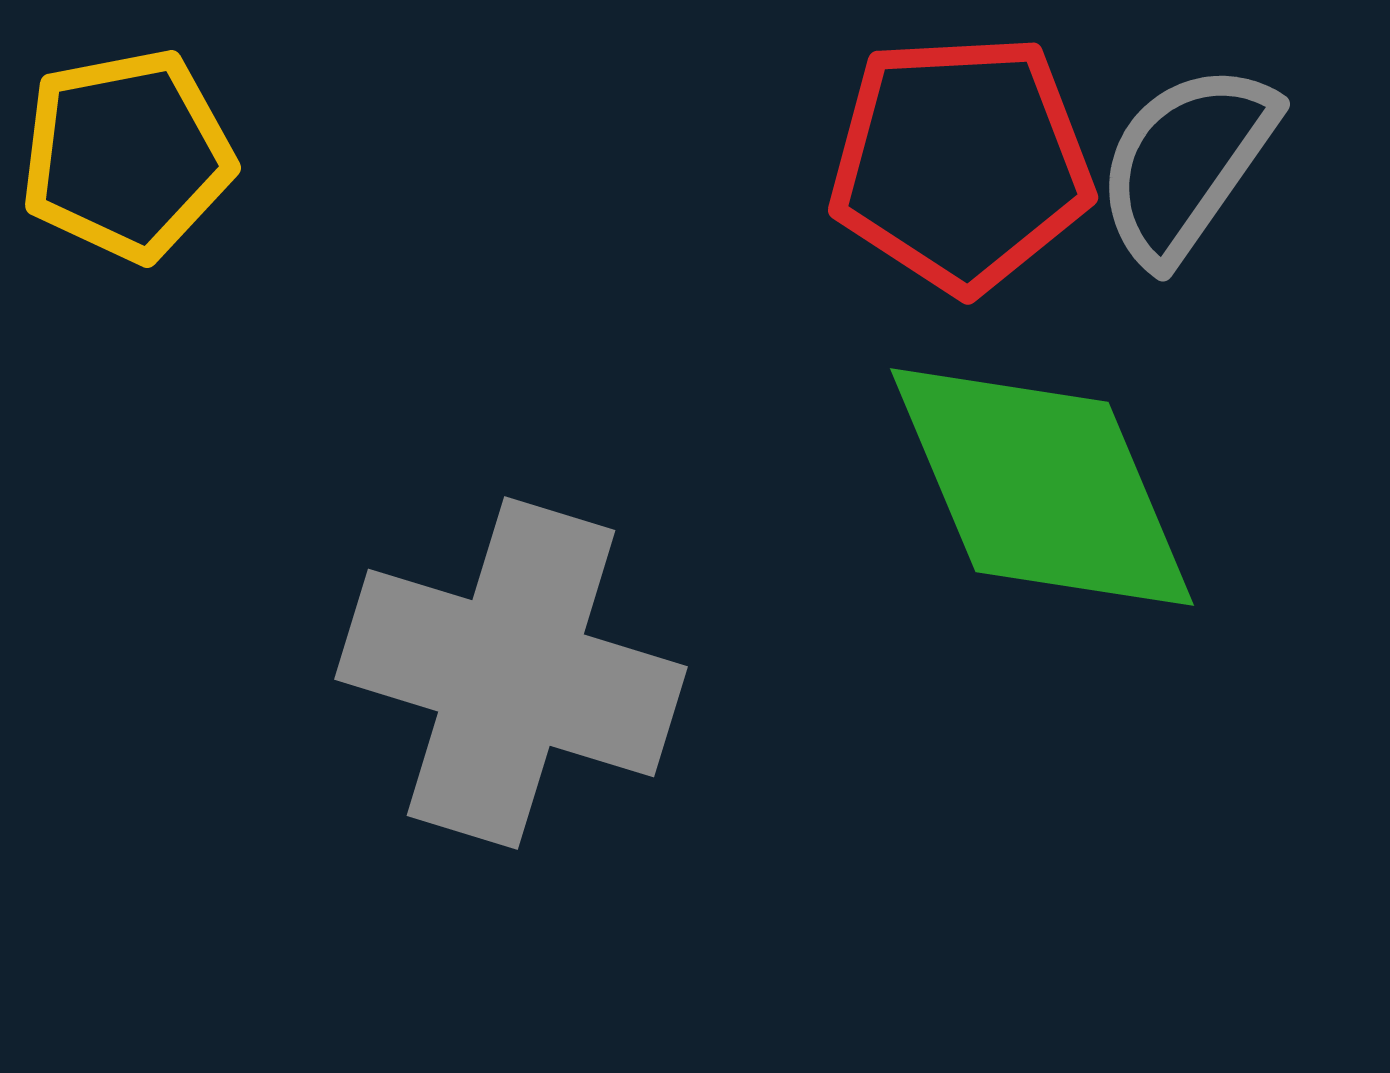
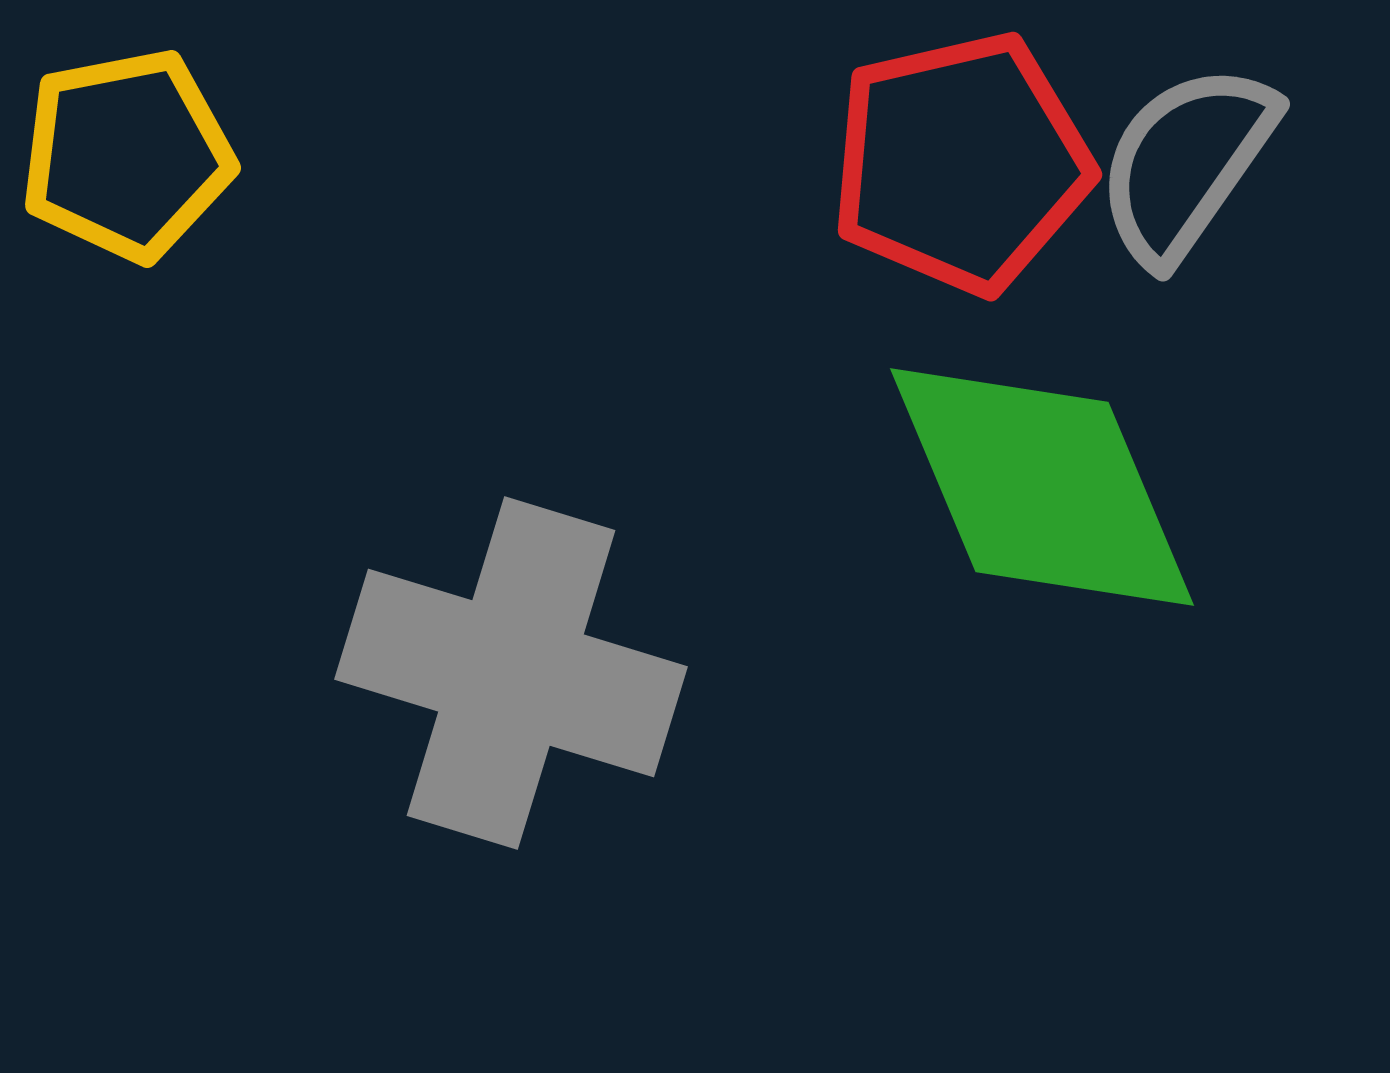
red pentagon: rotated 10 degrees counterclockwise
